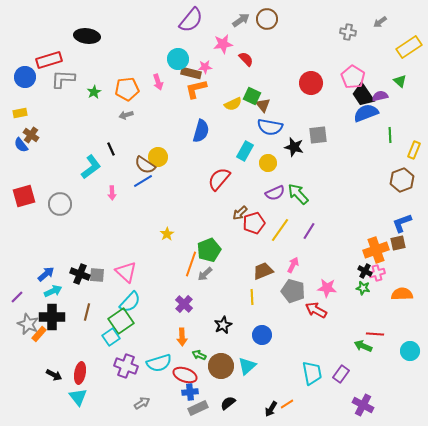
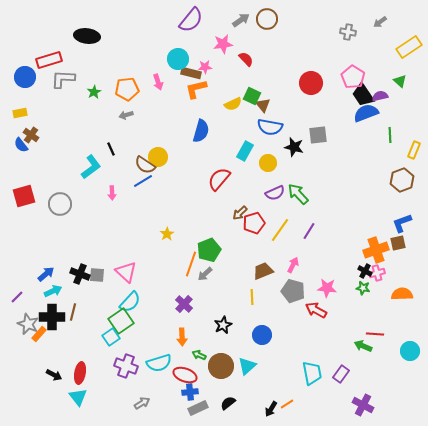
brown line at (87, 312): moved 14 px left
